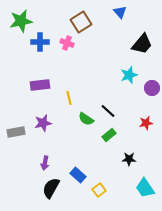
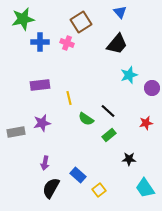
green star: moved 2 px right, 2 px up
black trapezoid: moved 25 px left
purple star: moved 1 px left
